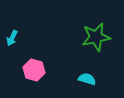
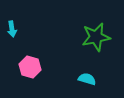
cyan arrow: moved 9 px up; rotated 35 degrees counterclockwise
pink hexagon: moved 4 px left, 3 px up
